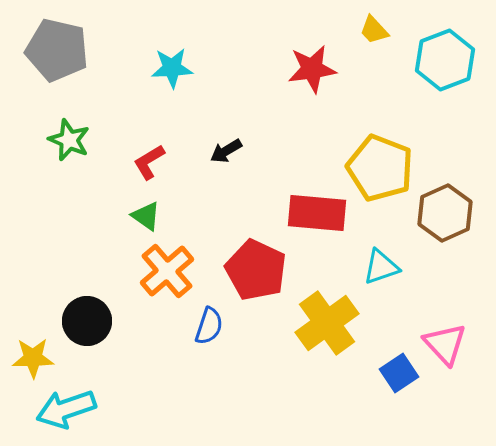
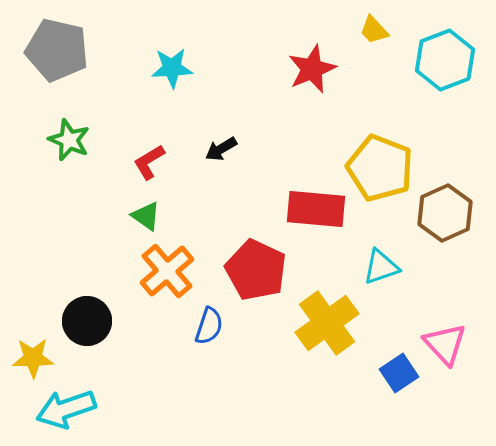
red star: rotated 15 degrees counterclockwise
black arrow: moved 5 px left, 2 px up
red rectangle: moved 1 px left, 4 px up
